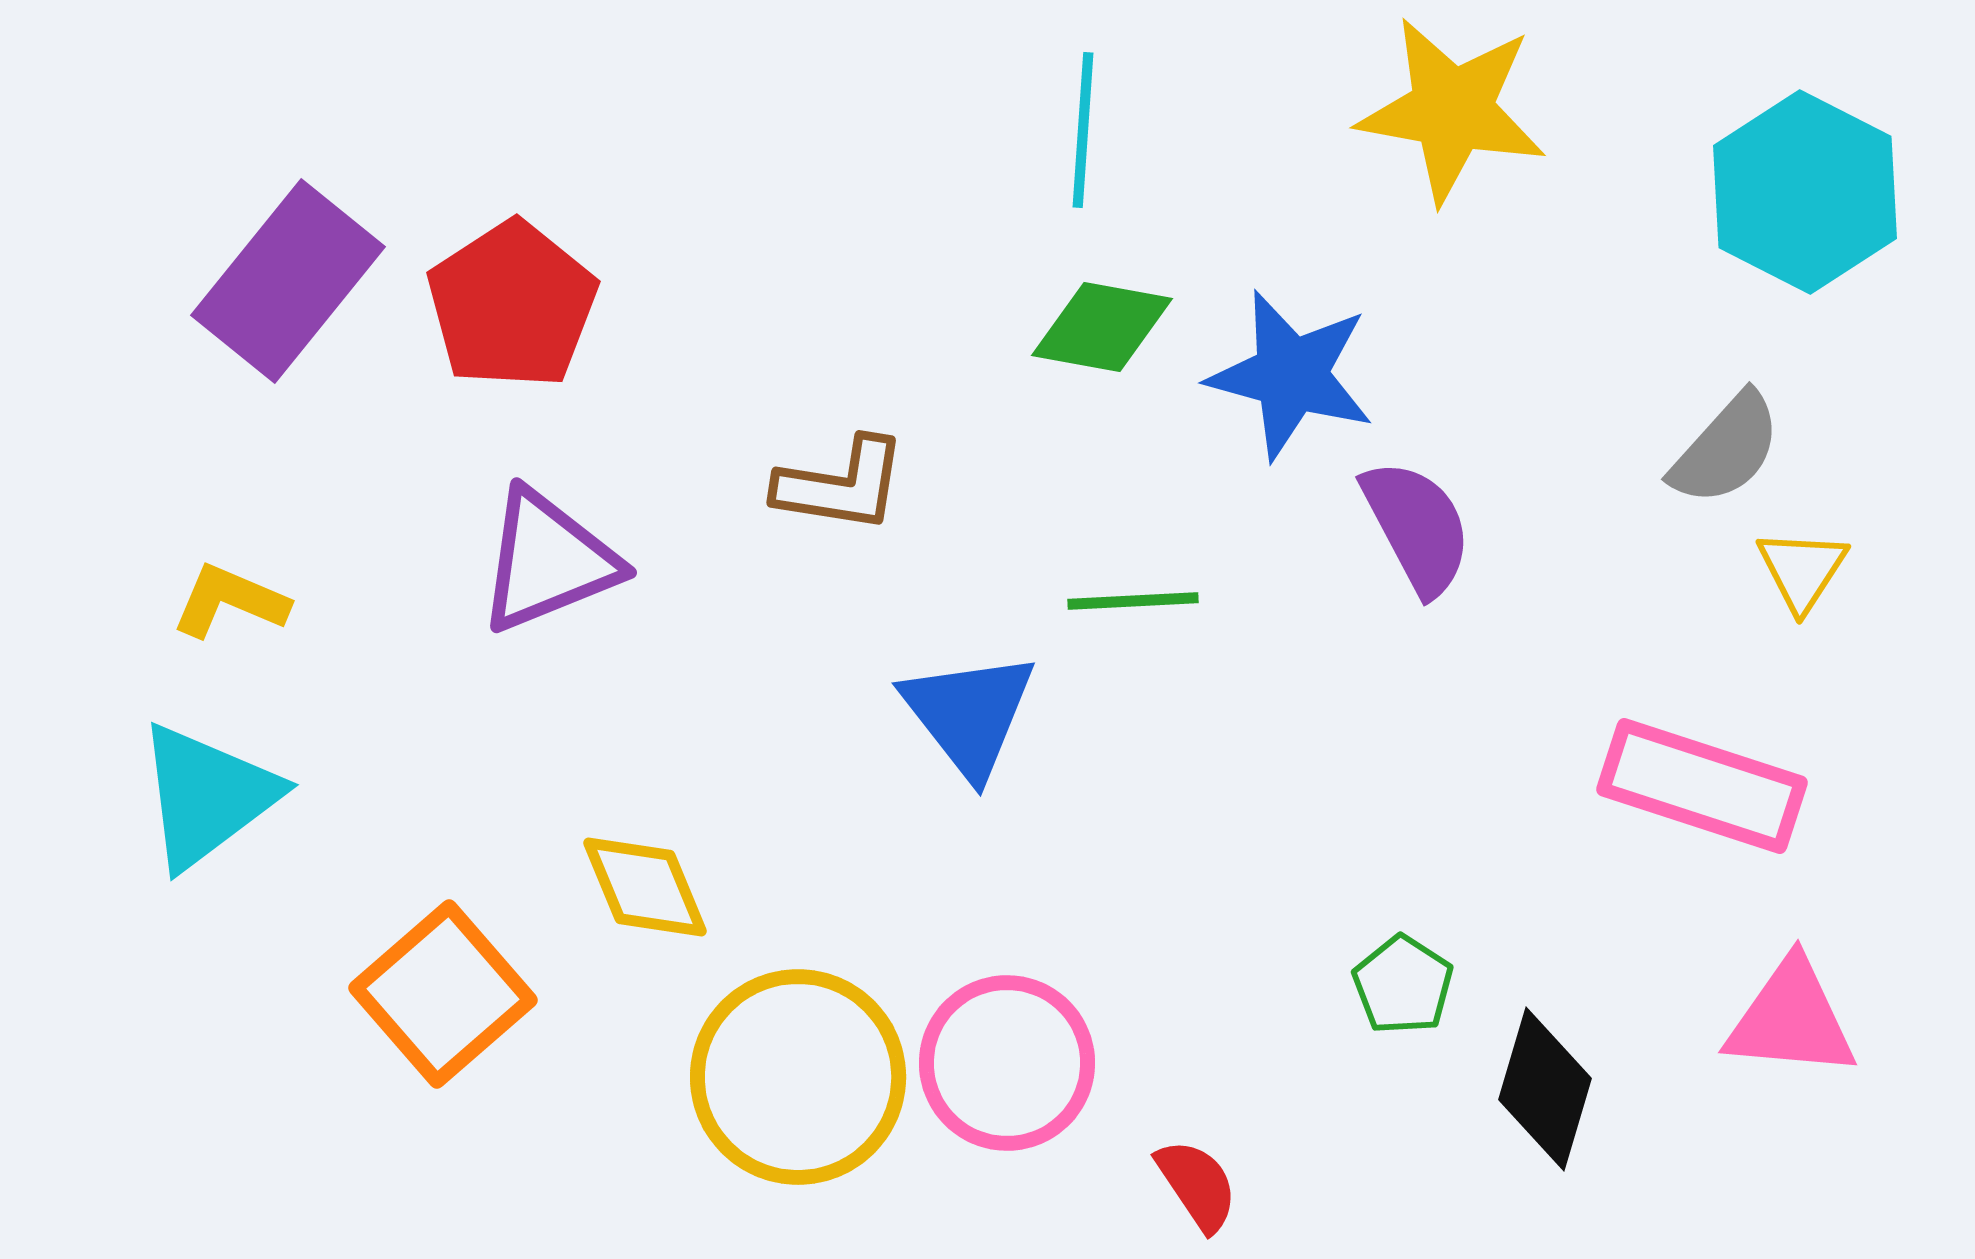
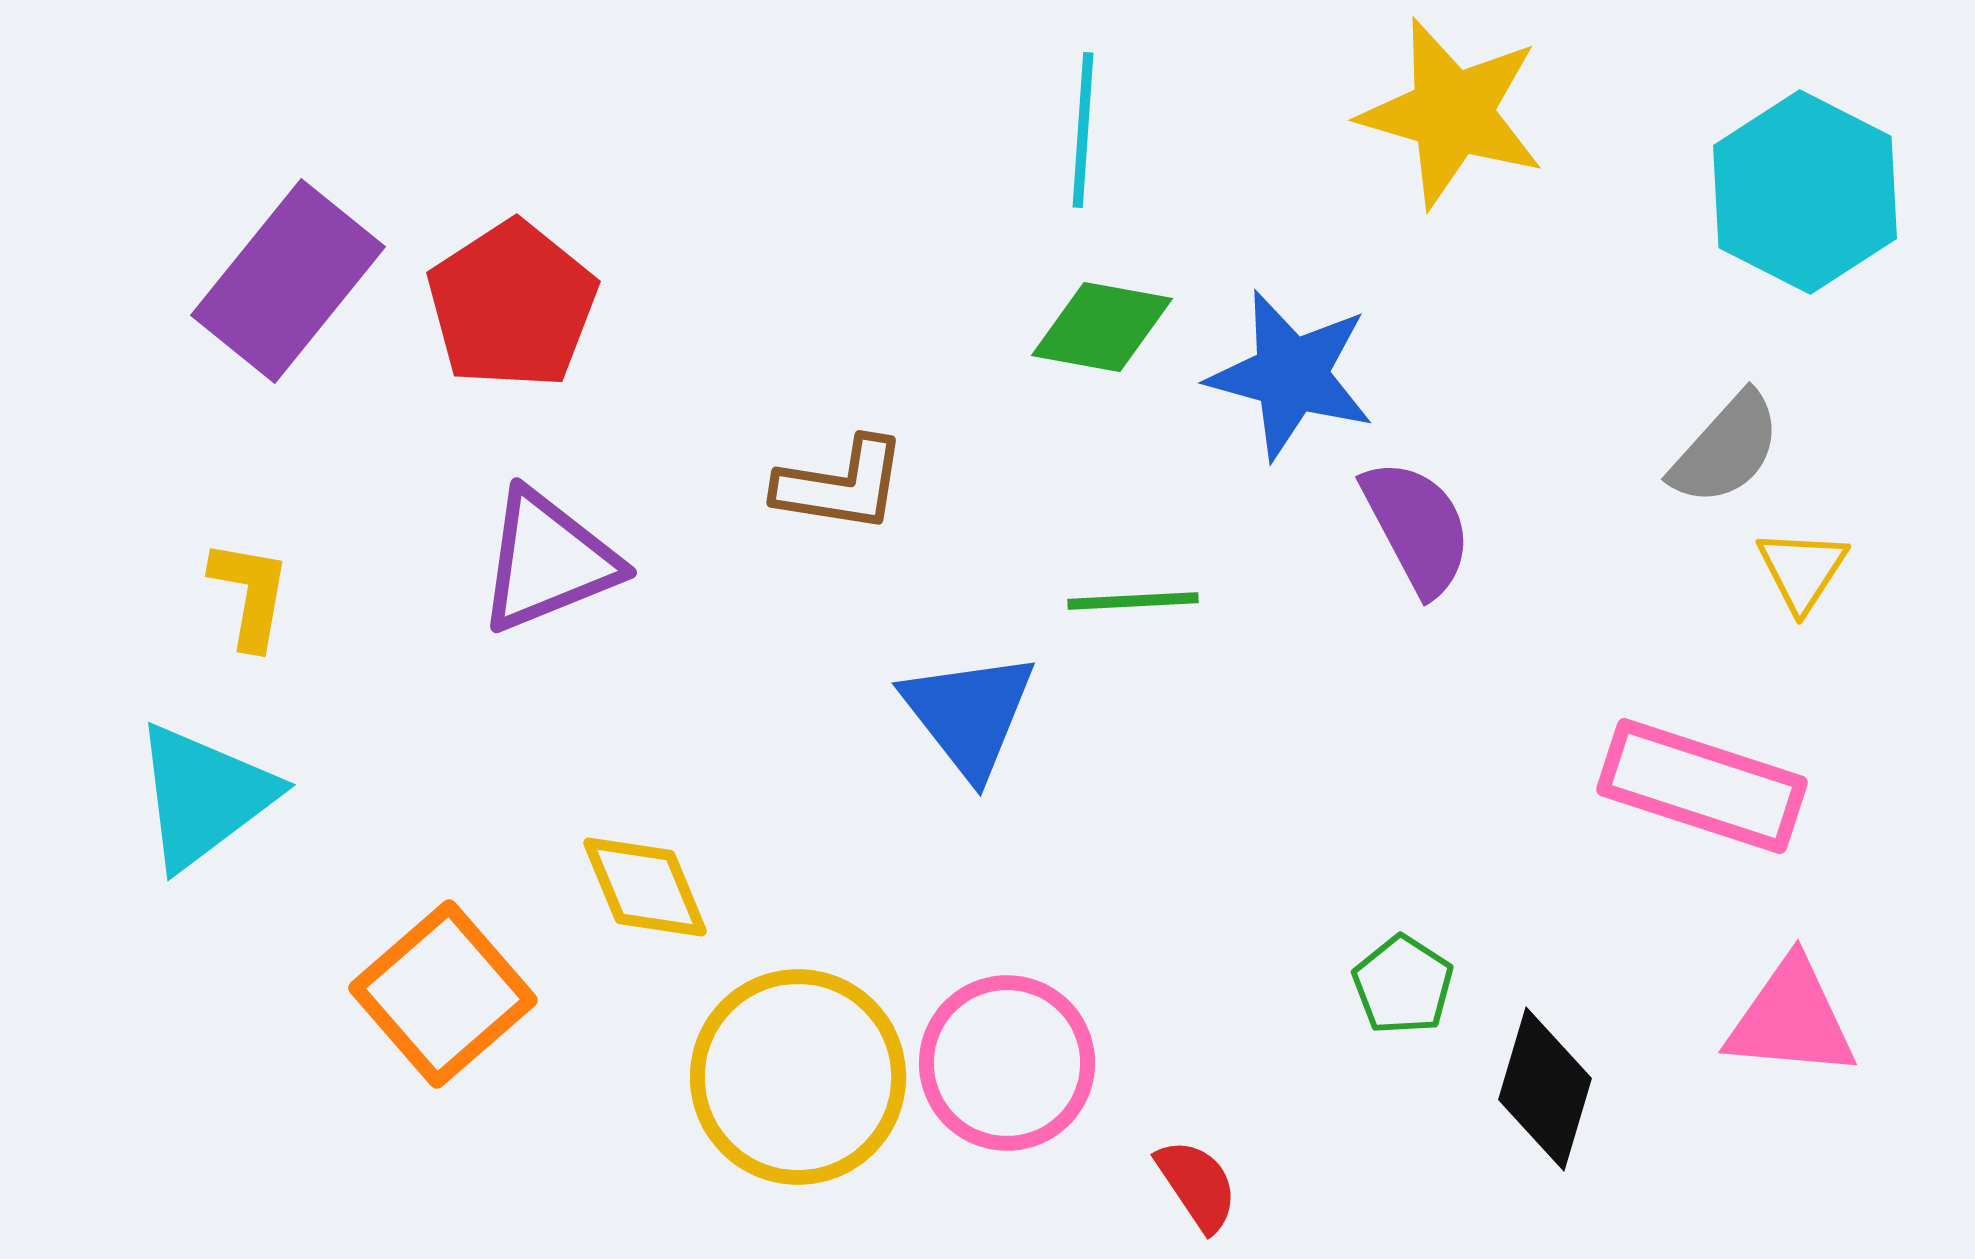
yellow star: moved 3 px down; rotated 6 degrees clockwise
yellow L-shape: moved 20 px right, 7 px up; rotated 77 degrees clockwise
cyan triangle: moved 3 px left
